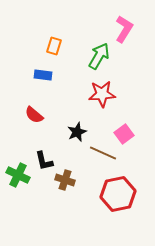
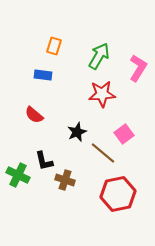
pink L-shape: moved 14 px right, 39 px down
brown line: rotated 16 degrees clockwise
